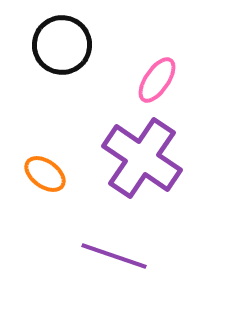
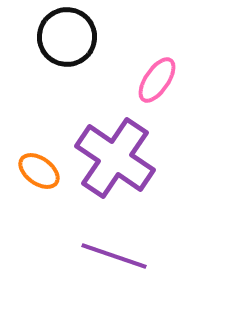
black circle: moved 5 px right, 8 px up
purple cross: moved 27 px left
orange ellipse: moved 6 px left, 3 px up
